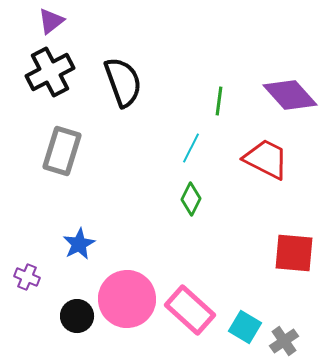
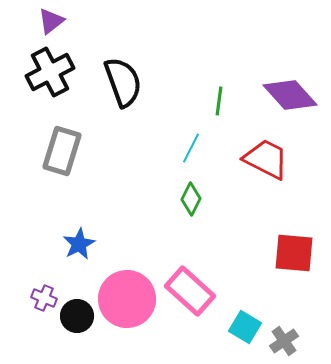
purple cross: moved 17 px right, 21 px down
pink rectangle: moved 19 px up
